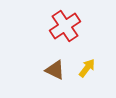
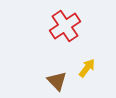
brown triangle: moved 2 px right, 11 px down; rotated 20 degrees clockwise
